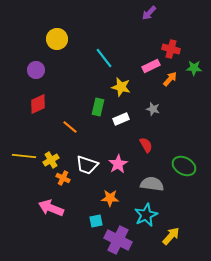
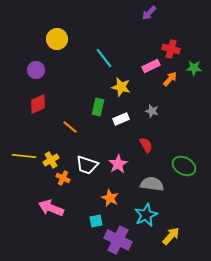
gray star: moved 1 px left, 2 px down
orange star: rotated 24 degrees clockwise
